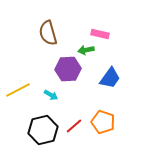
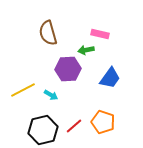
yellow line: moved 5 px right
